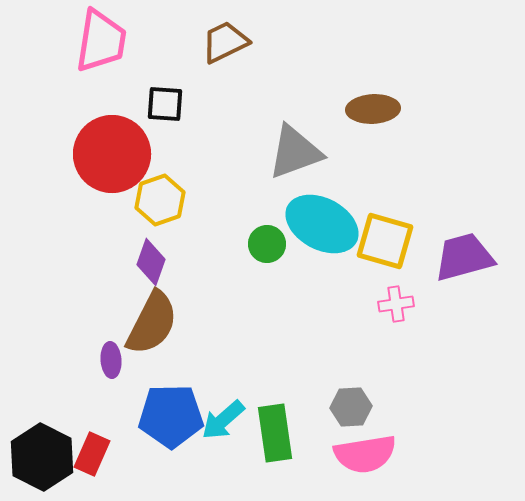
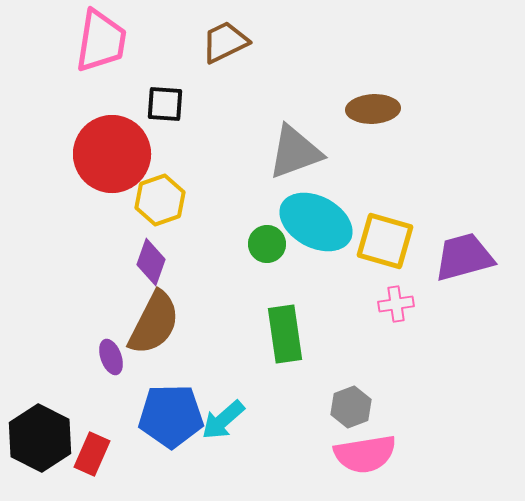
cyan ellipse: moved 6 px left, 2 px up
brown semicircle: moved 2 px right
purple ellipse: moved 3 px up; rotated 16 degrees counterclockwise
gray hexagon: rotated 18 degrees counterclockwise
green rectangle: moved 10 px right, 99 px up
black hexagon: moved 2 px left, 19 px up
